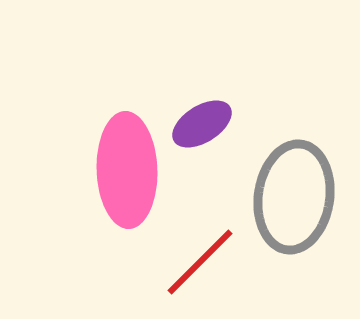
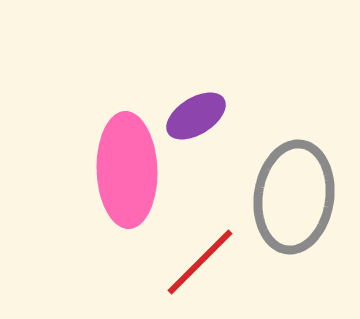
purple ellipse: moved 6 px left, 8 px up
